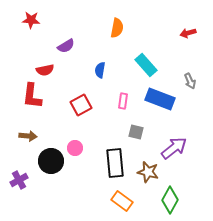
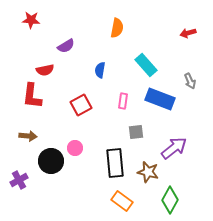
gray square: rotated 21 degrees counterclockwise
